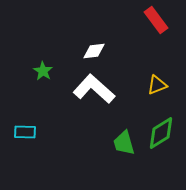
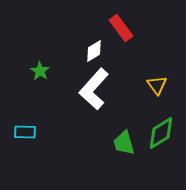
red rectangle: moved 35 px left, 8 px down
white diamond: rotated 25 degrees counterclockwise
green star: moved 3 px left
yellow triangle: rotated 45 degrees counterclockwise
white L-shape: rotated 90 degrees counterclockwise
